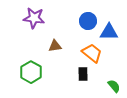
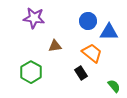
black rectangle: moved 2 px left, 1 px up; rotated 32 degrees counterclockwise
